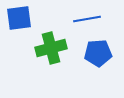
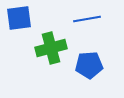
blue pentagon: moved 9 px left, 12 px down
